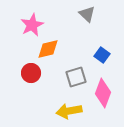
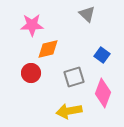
pink star: rotated 25 degrees clockwise
gray square: moved 2 px left
